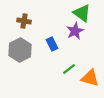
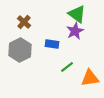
green triangle: moved 5 px left, 1 px down
brown cross: moved 1 px down; rotated 32 degrees clockwise
blue rectangle: rotated 56 degrees counterclockwise
green line: moved 2 px left, 2 px up
orange triangle: rotated 24 degrees counterclockwise
